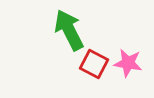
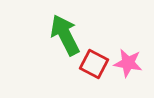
green arrow: moved 4 px left, 5 px down
